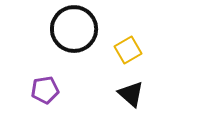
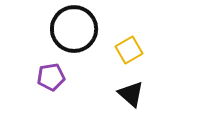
yellow square: moved 1 px right
purple pentagon: moved 6 px right, 13 px up
